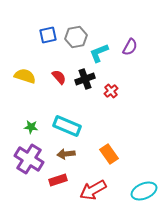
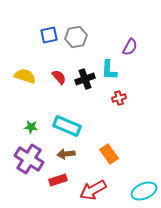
blue square: moved 1 px right
cyan L-shape: moved 10 px right, 17 px down; rotated 65 degrees counterclockwise
red cross: moved 8 px right, 7 px down; rotated 24 degrees clockwise
